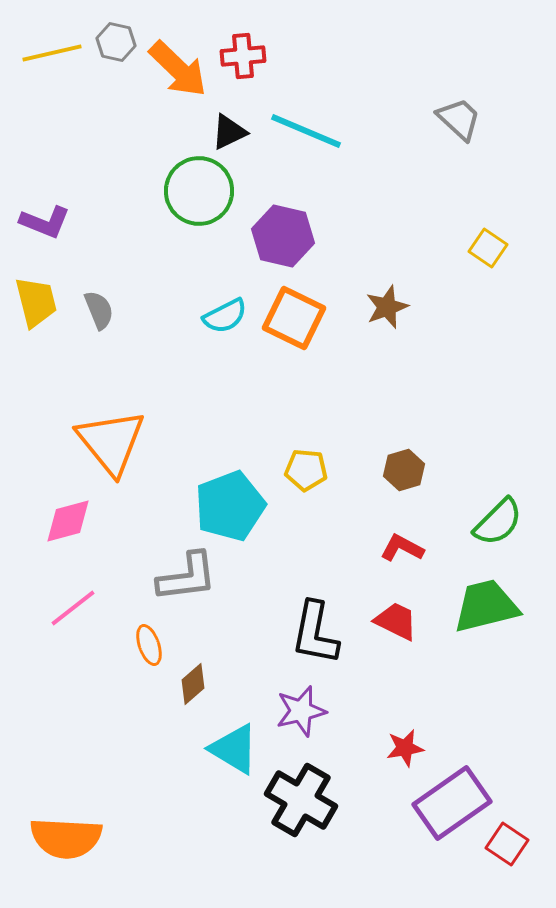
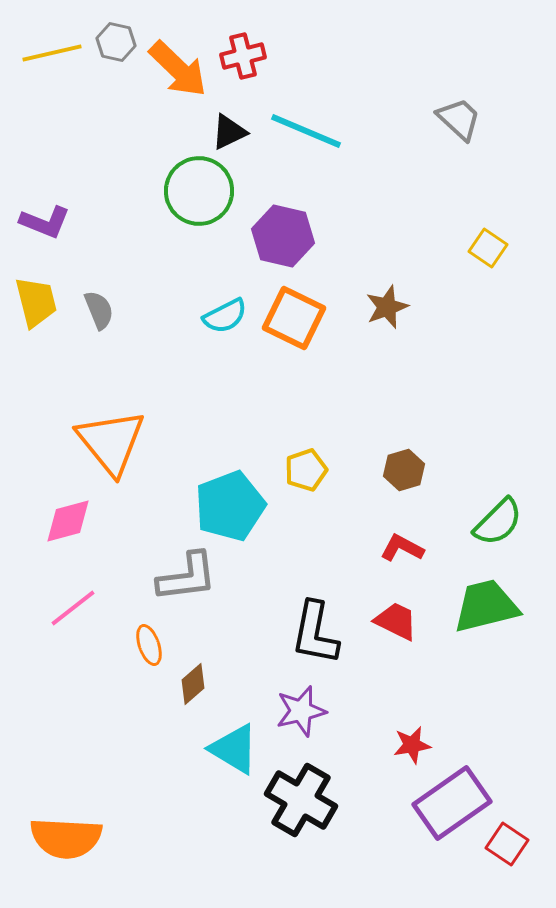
red cross: rotated 9 degrees counterclockwise
yellow pentagon: rotated 24 degrees counterclockwise
red star: moved 7 px right, 3 px up
